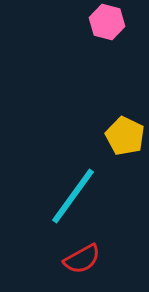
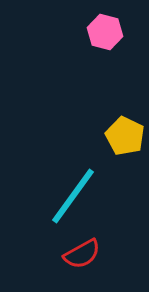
pink hexagon: moved 2 px left, 10 px down
red semicircle: moved 5 px up
